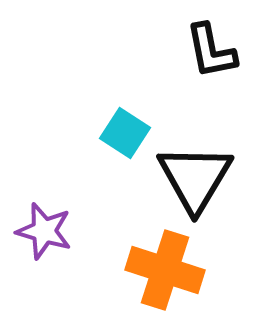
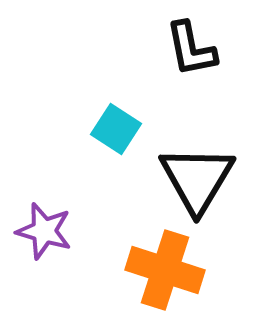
black L-shape: moved 20 px left, 2 px up
cyan square: moved 9 px left, 4 px up
black triangle: moved 2 px right, 1 px down
